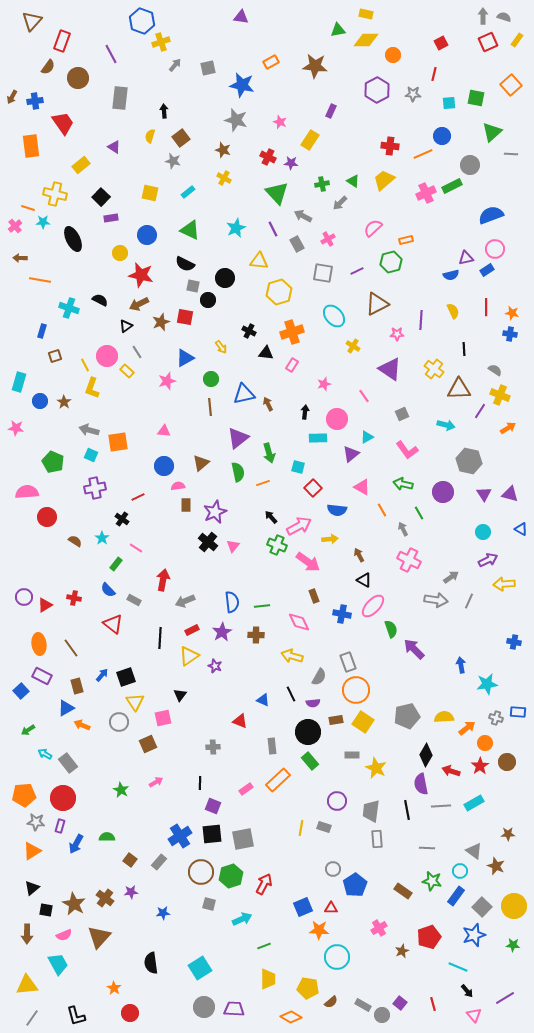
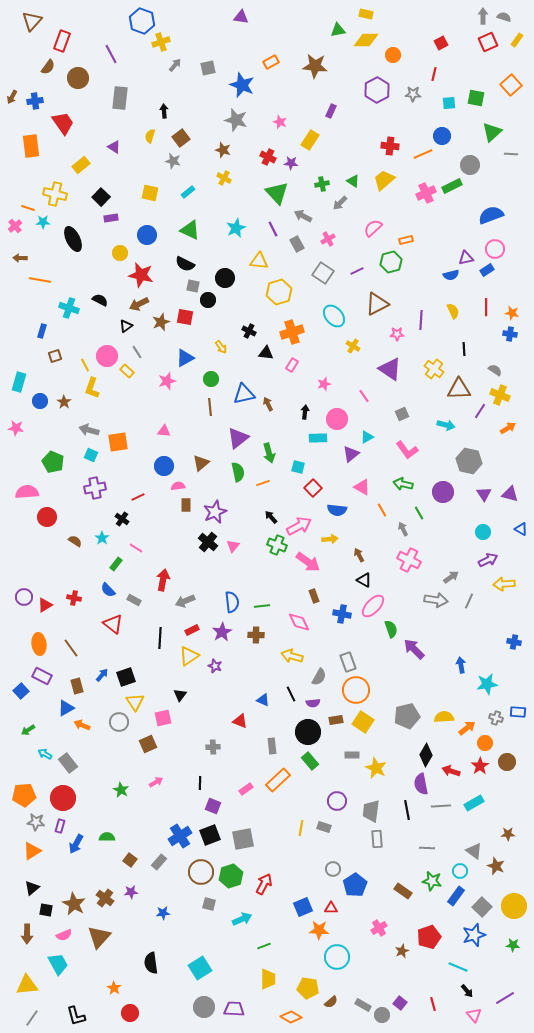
blue star at (242, 85): rotated 10 degrees clockwise
gray square at (323, 273): rotated 25 degrees clockwise
black square at (212, 834): moved 2 px left, 1 px down; rotated 15 degrees counterclockwise
